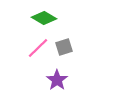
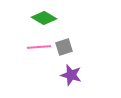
pink line: moved 1 px right, 1 px up; rotated 40 degrees clockwise
purple star: moved 14 px right, 5 px up; rotated 20 degrees counterclockwise
